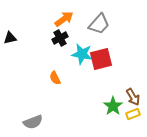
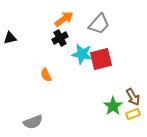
orange semicircle: moved 9 px left, 3 px up
